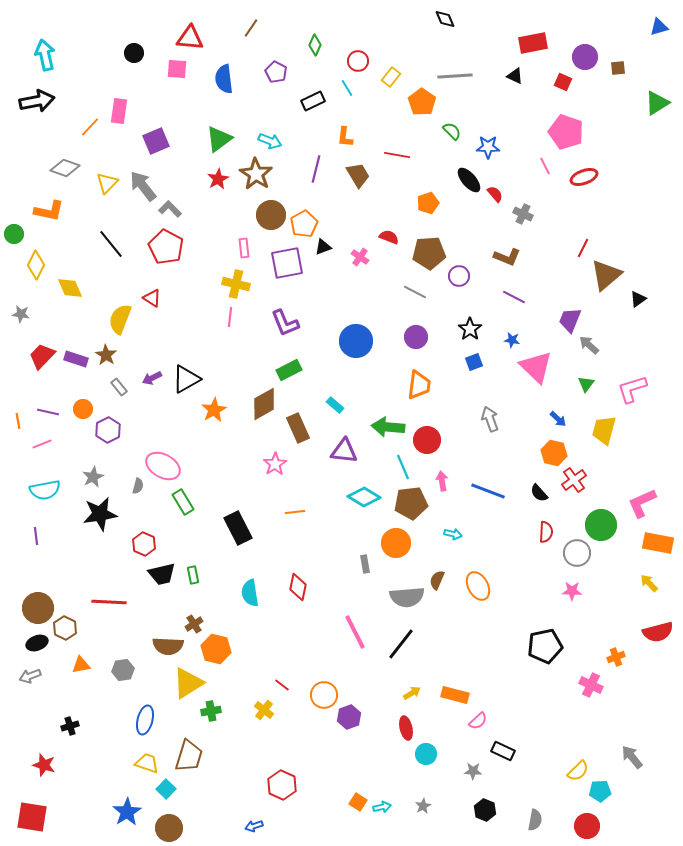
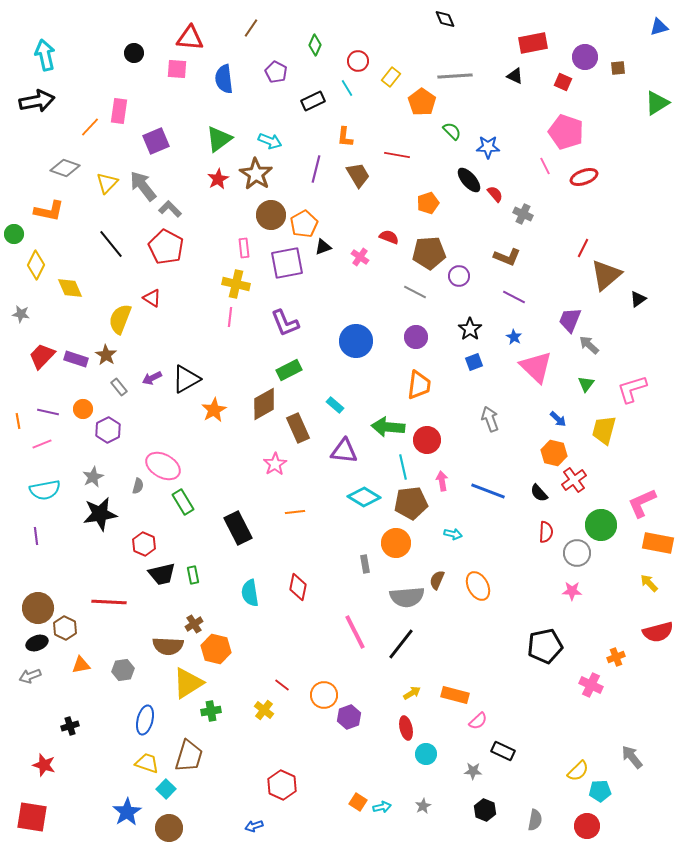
blue star at (512, 340): moved 2 px right, 3 px up; rotated 21 degrees clockwise
cyan line at (403, 467): rotated 10 degrees clockwise
